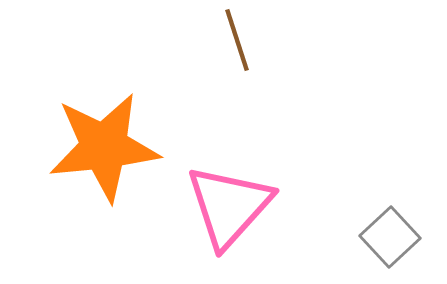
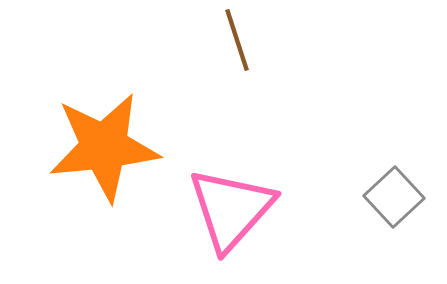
pink triangle: moved 2 px right, 3 px down
gray square: moved 4 px right, 40 px up
